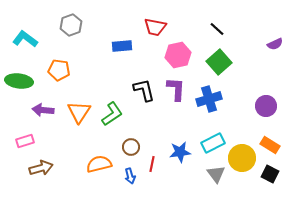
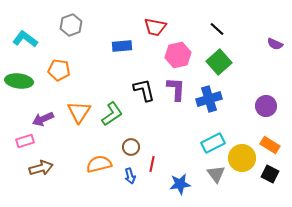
purple semicircle: rotated 49 degrees clockwise
purple arrow: moved 9 px down; rotated 30 degrees counterclockwise
blue star: moved 32 px down
